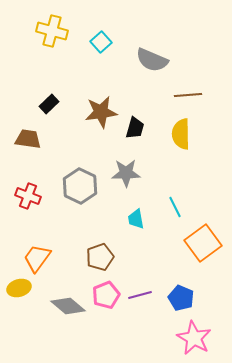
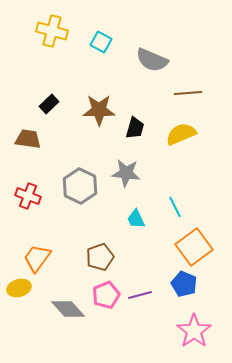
cyan square: rotated 20 degrees counterclockwise
brown line: moved 2 px up
brown star: moved 2 px left, 2 px up; rotated 8 degrees clockwise
yellow semicircle: rotated 68 degrees clockwise
gray star: rotated 8 degrees clockwise
cyan trapezoid: rotated 15 degrees counterclockwise
orange square: moved 9 px left, 4 px down
blue pentagon: moved 3 px right, 14 px up
gray diamond: moved 3 px down; rotated 8 degrees clockwise
pink star: moved 7 px up; rotated 8 degrees clockwise
